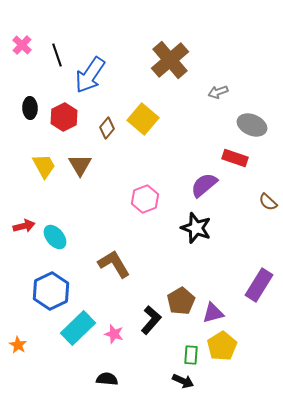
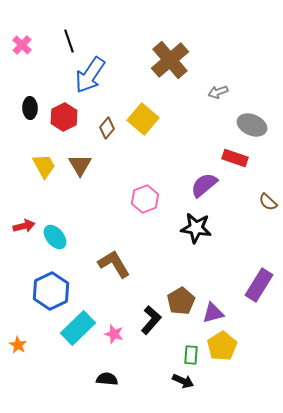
black line: moved 12 px right, 14 px up
black star: rotated 12 degrees counterclockwise
